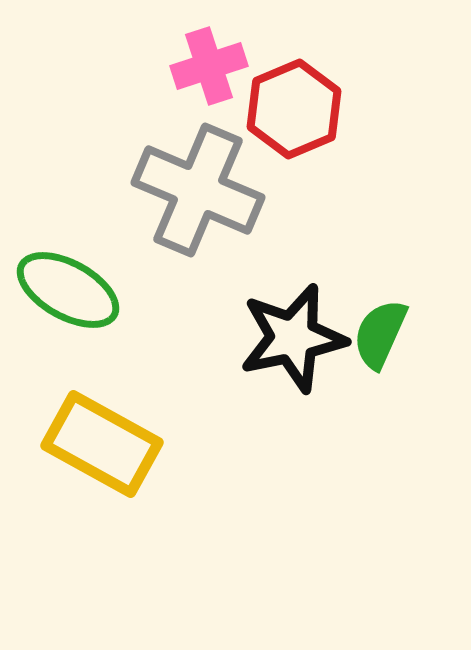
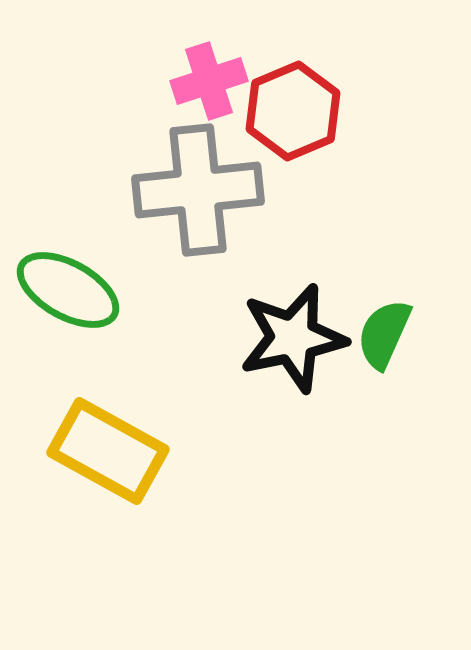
pink cross: moved 15 px down
red hexagon: moved 1 px left, 2 px down
gray cross: rotated 29 degrees counterclockwise
green semicircle: moved 4 px right
yellow rectangle: moved 6 px right, 7 px down
